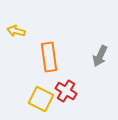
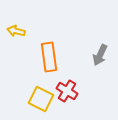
gray arrow: moved 1 px up
red cross: moved 1 px right
